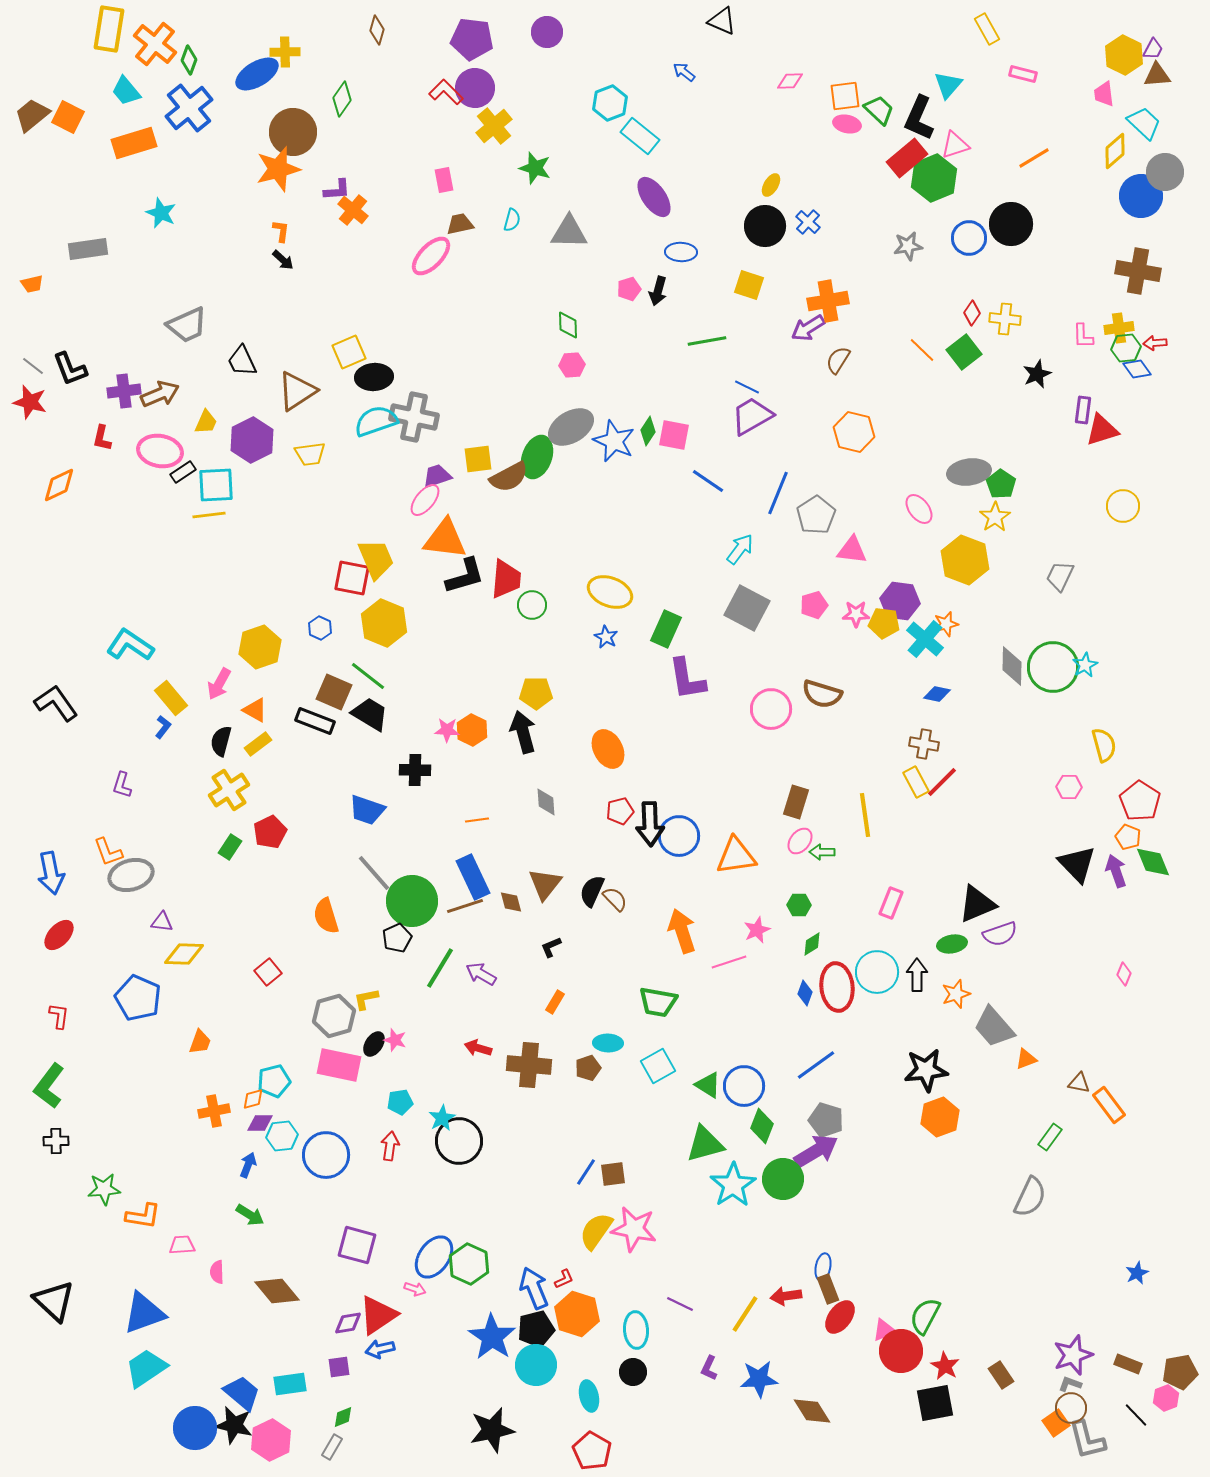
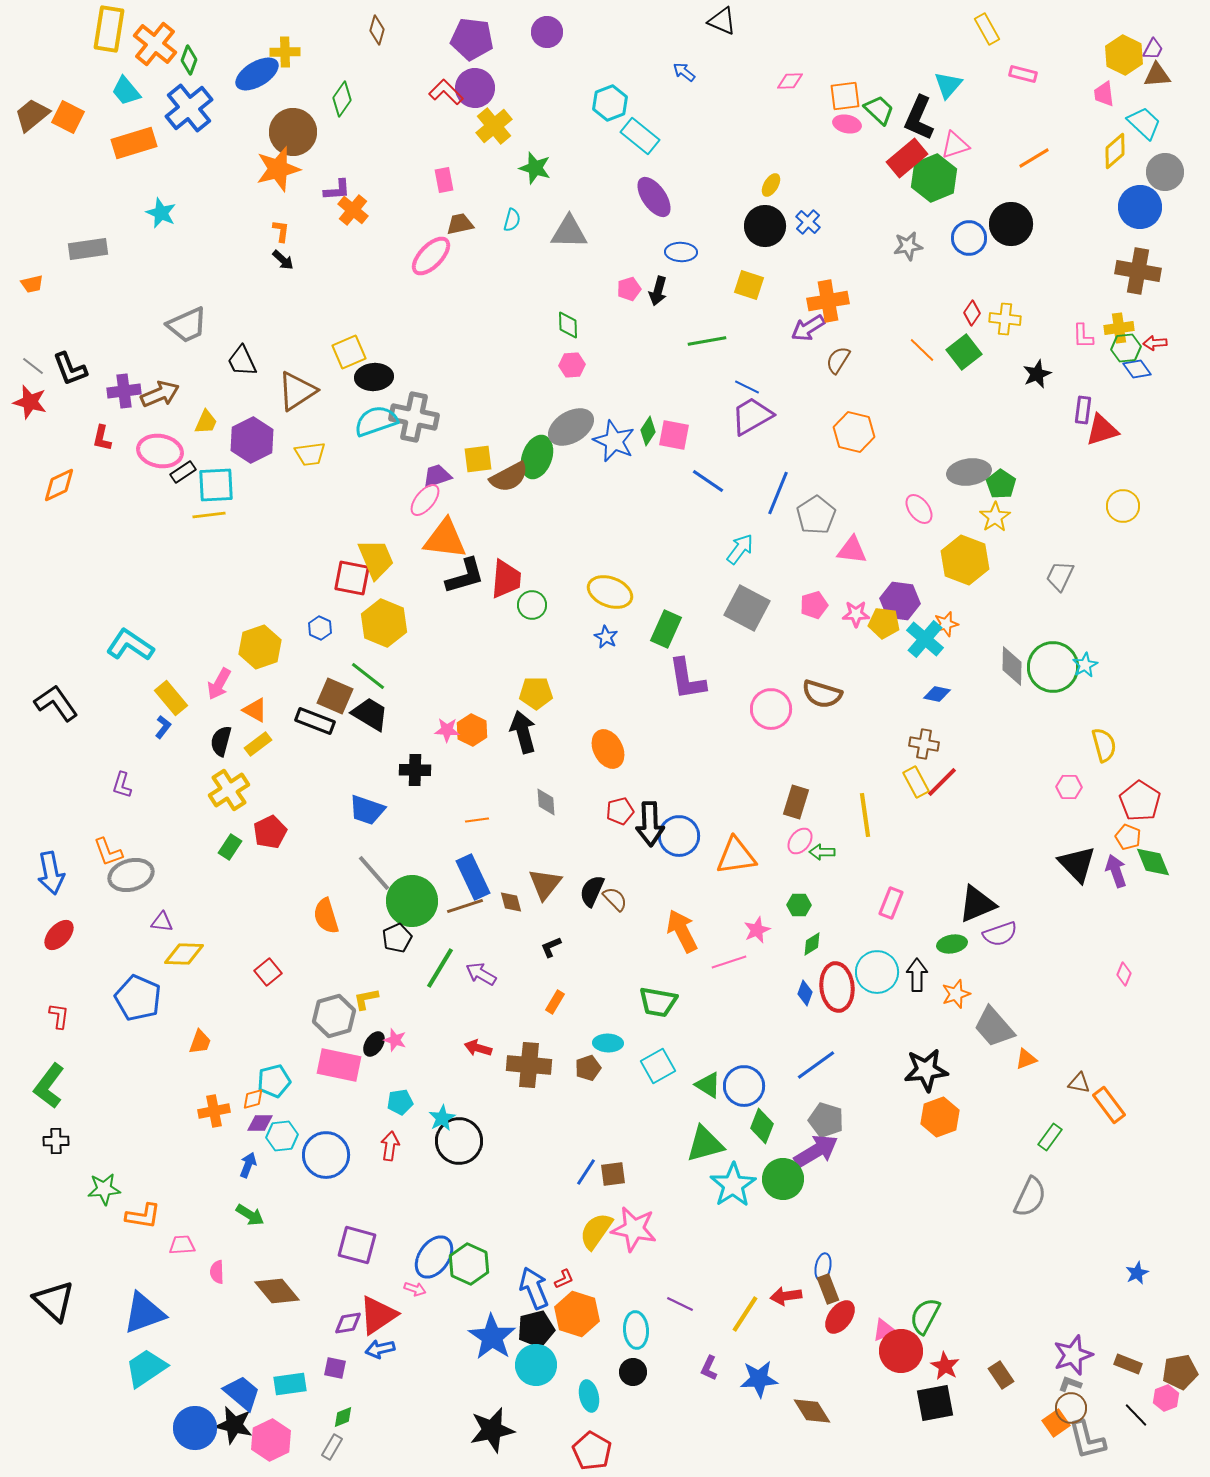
blue circle at (1141, 196): moved 1 px left, 11 px down
brown square at (334, 692): moved 1 px right, 4 px down
orange arrow at (682, 931): rotated 9 degrees counterclockwise
purple square at (339, 1367): moved 4 px left, 1 px down; rotated 20 degrees clockwise
